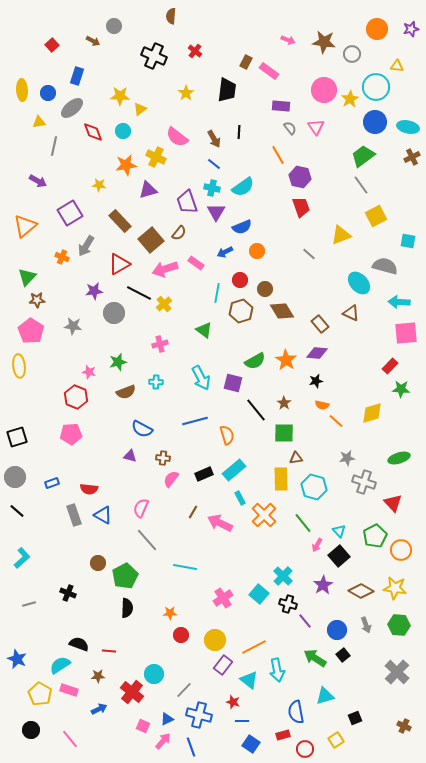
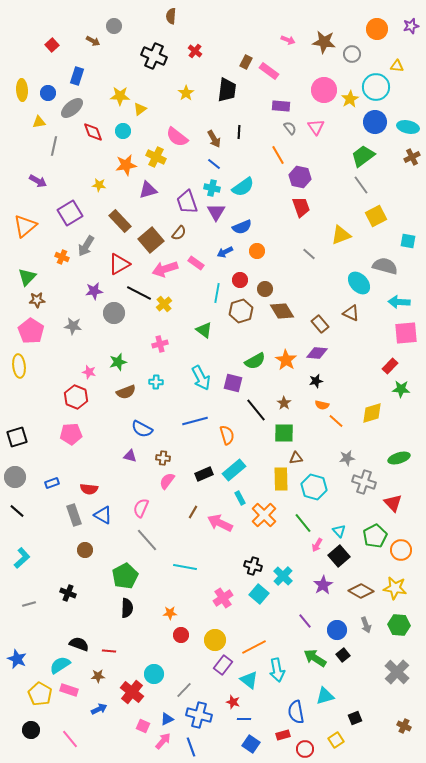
purple star at (411, 29): moved 3 px up
pink semicircle at (171, 479): moved 4 px left, 2 px down
brown circle at (98, 563): moved 13 px left, 13 px up
black cross at (288, 604): moved 35 px left, 38 px up
blue line at (242, 721): moved 2 px right, 2 px up
